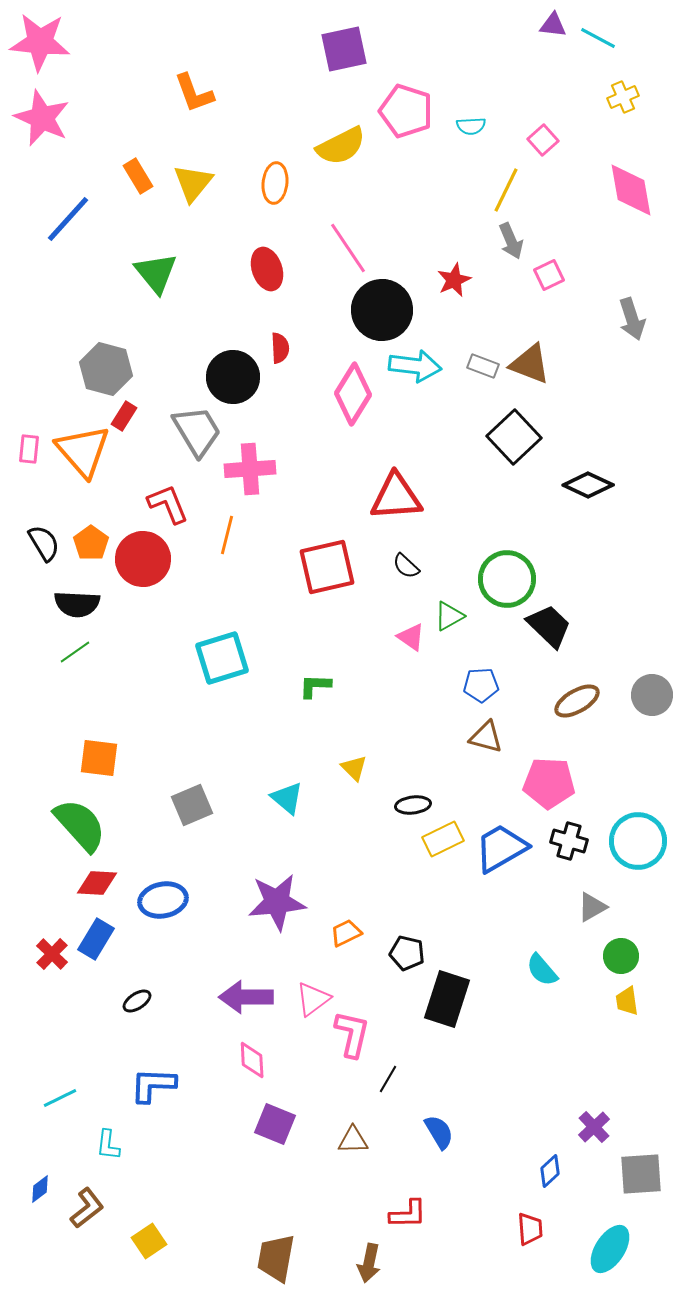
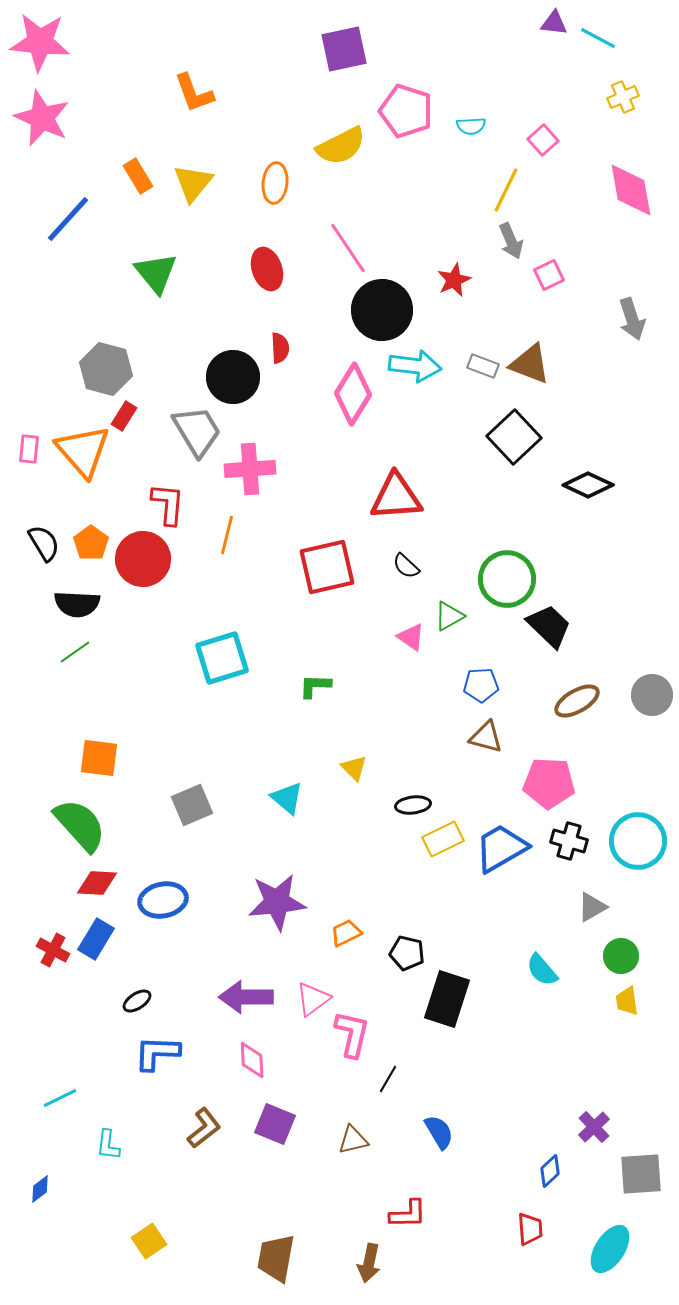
purple triangle at (553, 25): moved 1 px right, 2 px up
red L-shape at (168, 504): rotated 27 degrees clockwise
red cross at (52, 954): moved 1 px right, 4 px up; rotated 16 degrees counterclockwise
blue L-shape at (153, 1085): moved 4 px right, 32 px up
brown triangle at (353, 1140): rotated 12 degrees counterclockwise
brown L-shape at (87, 1208): moved 117 px right, 80 px up
